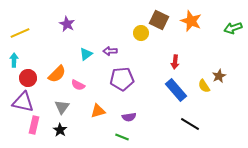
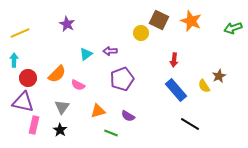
red arrow: moved 1 px left, 2 px up
purple pentagon: rotated 15 degrees counterclockwise
purple semicircle: moved 1 px left, 1 px up; rotated 40 degrees clockwise
green line: moved 11 px left, 4 px up
